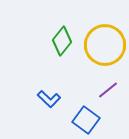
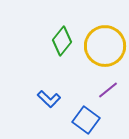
yellow circle: moved 1 px down
